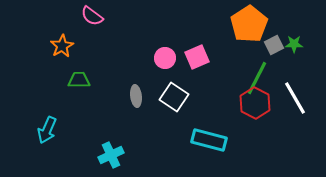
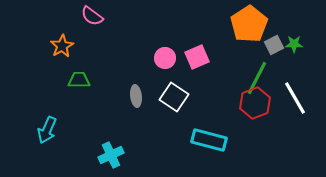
red hexagon: rotated 12 degrees clockwise
